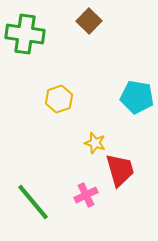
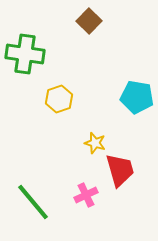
green cross: moved 20 px down
